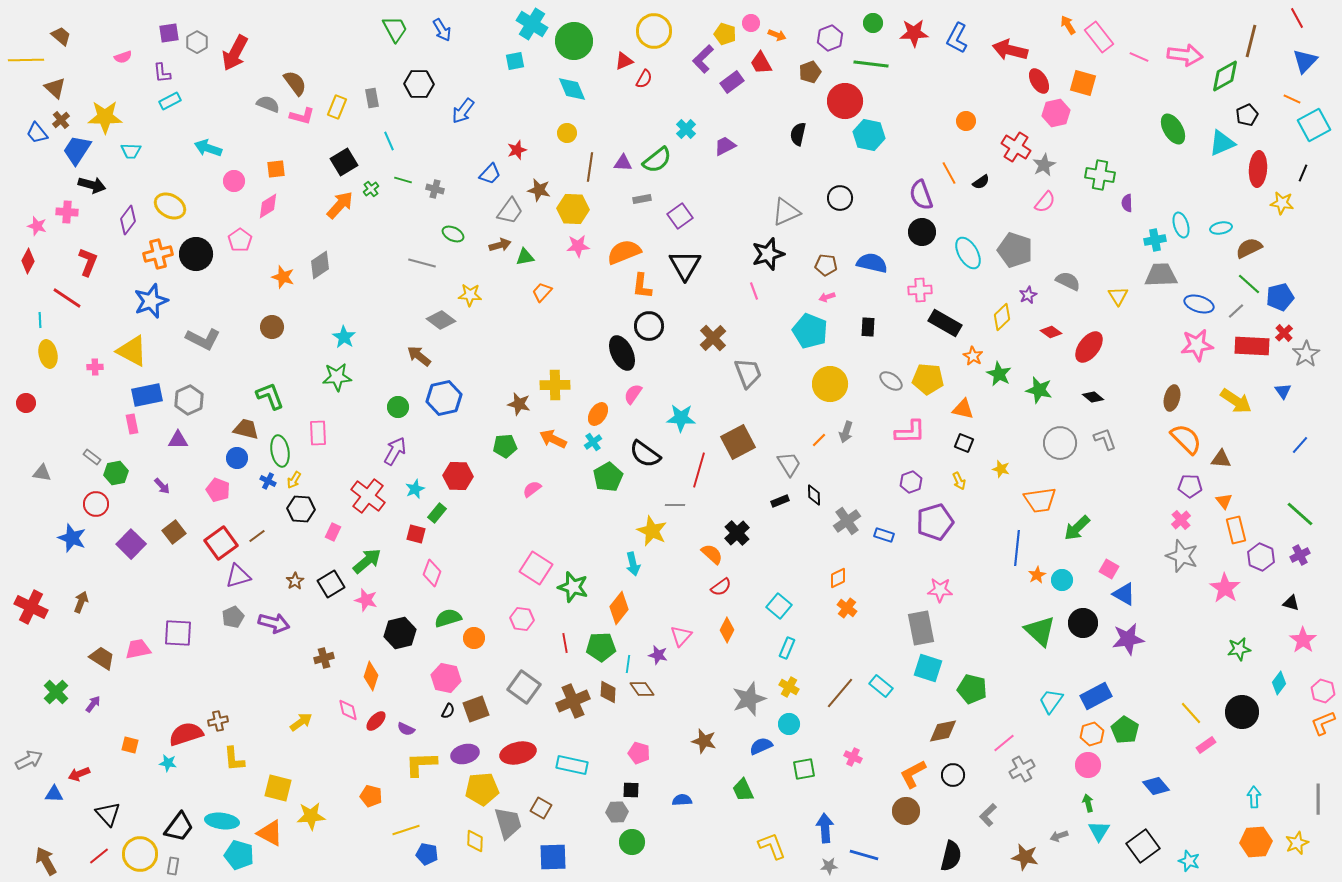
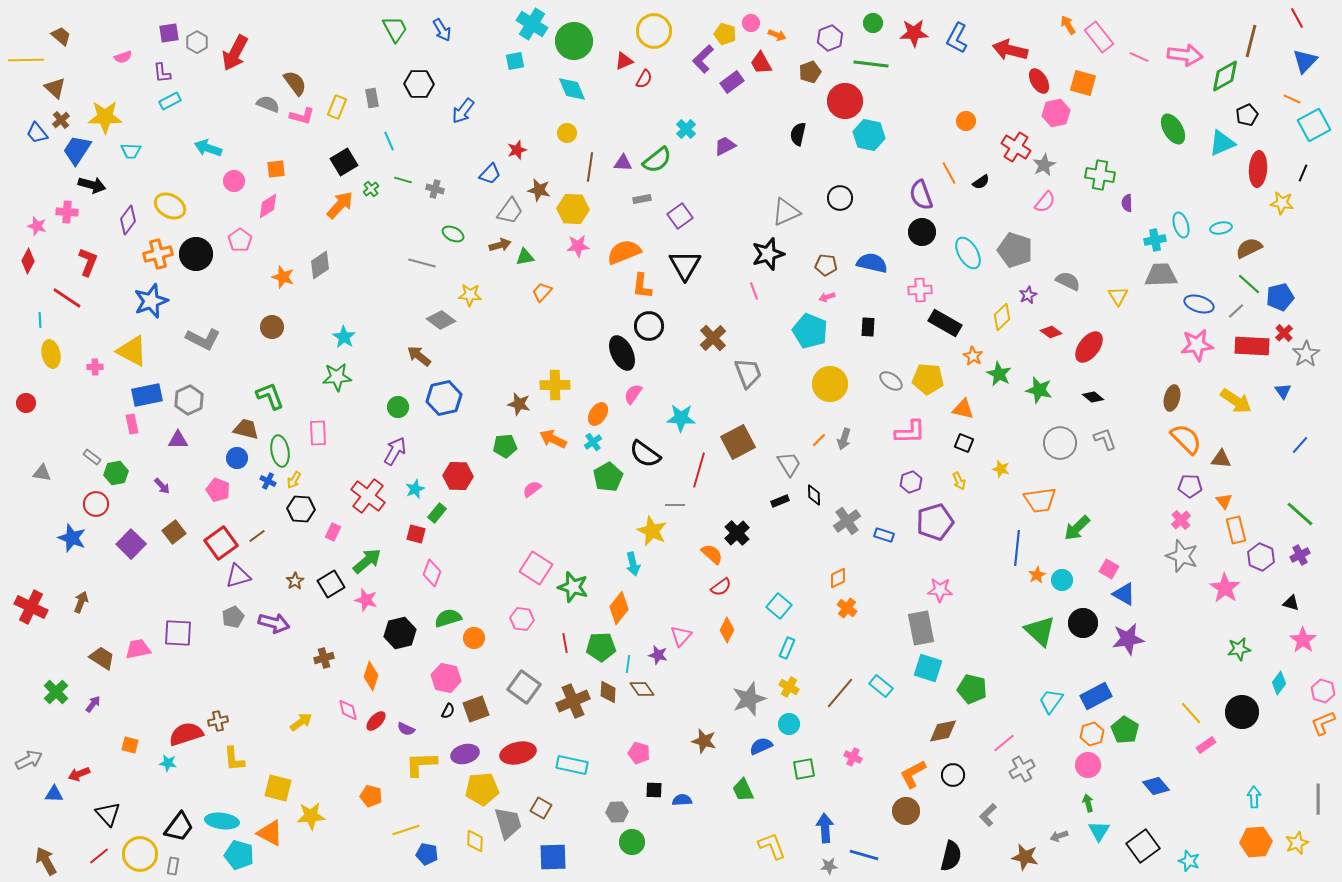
yellow ellipse at (48, 354): moved 3 px right
gray arrow at (846, 432): moved 2 px left, 7 px down
black square at (631, 790): moved 23 px right
